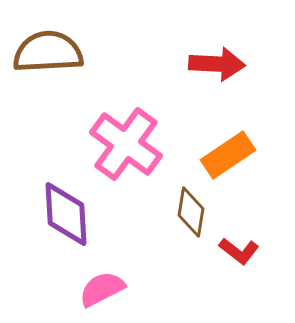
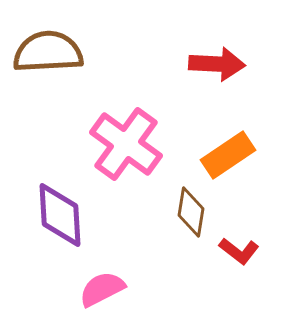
purple diamond: moved 6 px left, 1 px down
